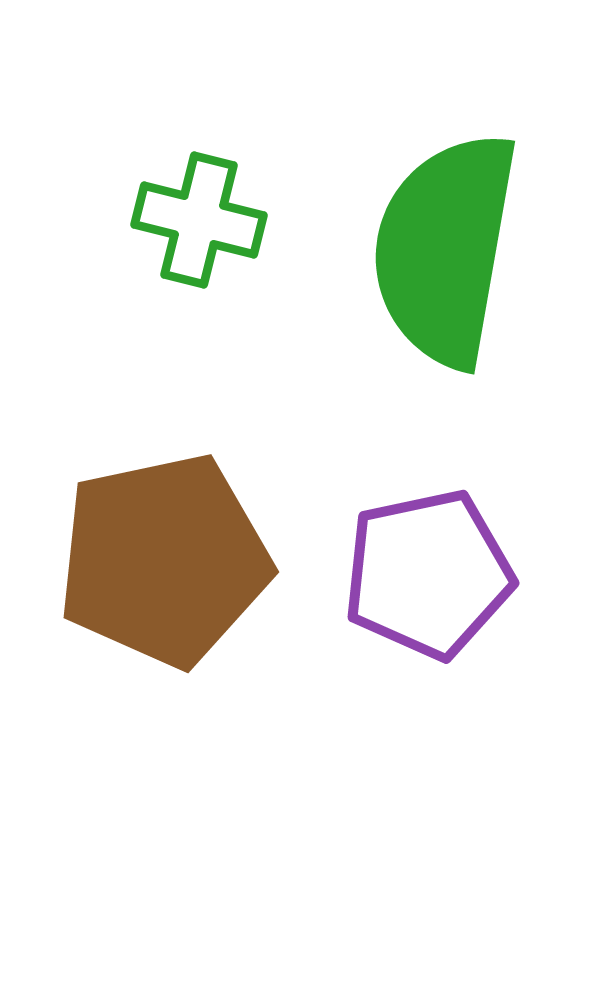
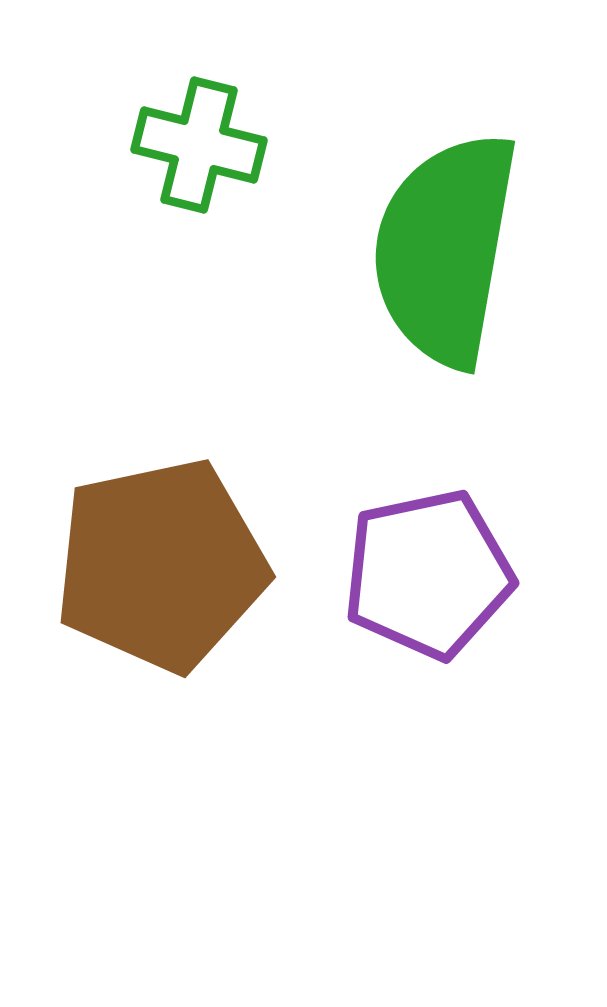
green cross: moved 75 px up
brown pentagon: moved 3 px left, 5 px down
